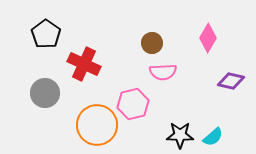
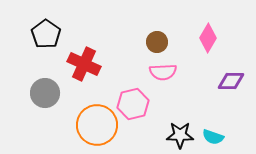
brown circle: moved 5 px right, 1 px up
purple diamond: rotated 12 degrees counterclockwise
cyan semicircle: rotated 60 degrees clockwise
